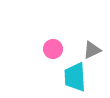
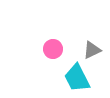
cyan trapezoid: moved 2 px right, 1 px down; rotated 24 degrees counterclockwise
